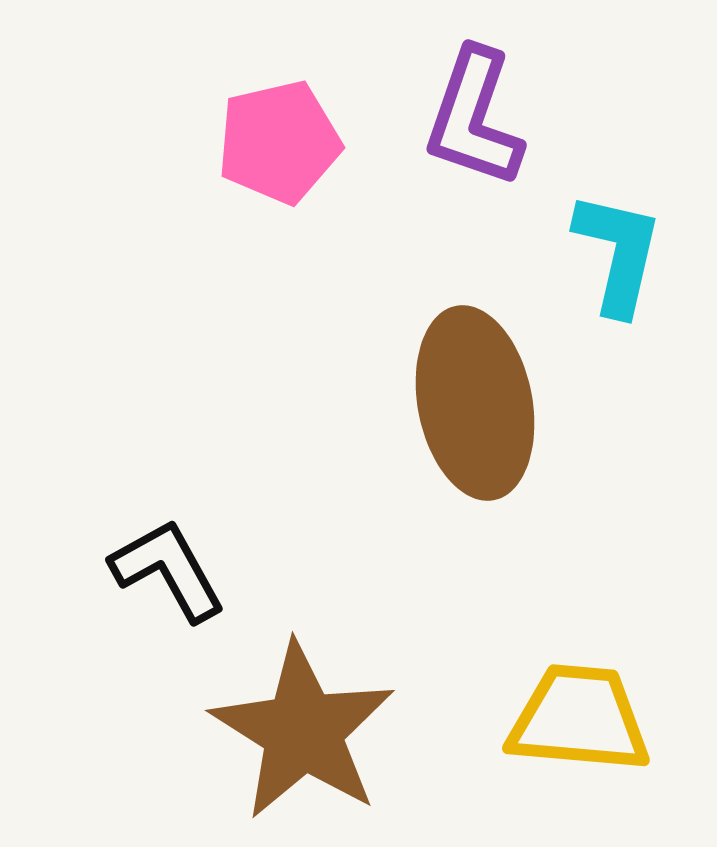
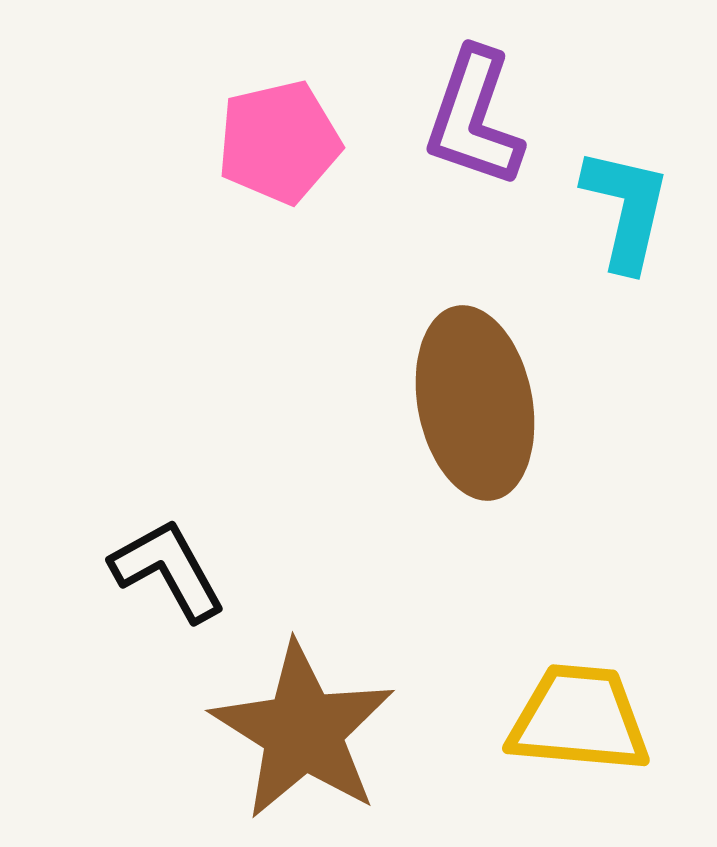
cyan L-shape: moved 8 px right, 44 px up
